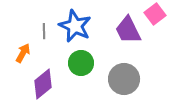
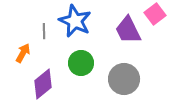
blue star: moved 5 px up
